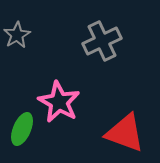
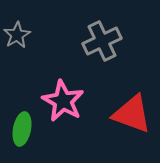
pink star: moved 4 px right, 1 px up
green ellipse: rotated 12 degrees counterclockwise
red triangle: moved 7 px right, 19 px up
